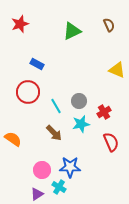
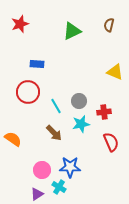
brown semicircle: rotated 144 degrees counterclockwise
blue rectangle: rotated 24 degrees counterclockwise
yellow triangle: moved 2 px left, 2 px down
red cross: rotated 24 degrees clockwise
